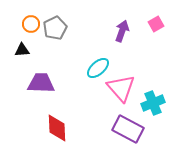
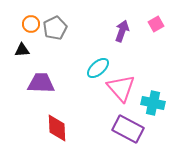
cyan cross: rotated 35 degrees clockwise
